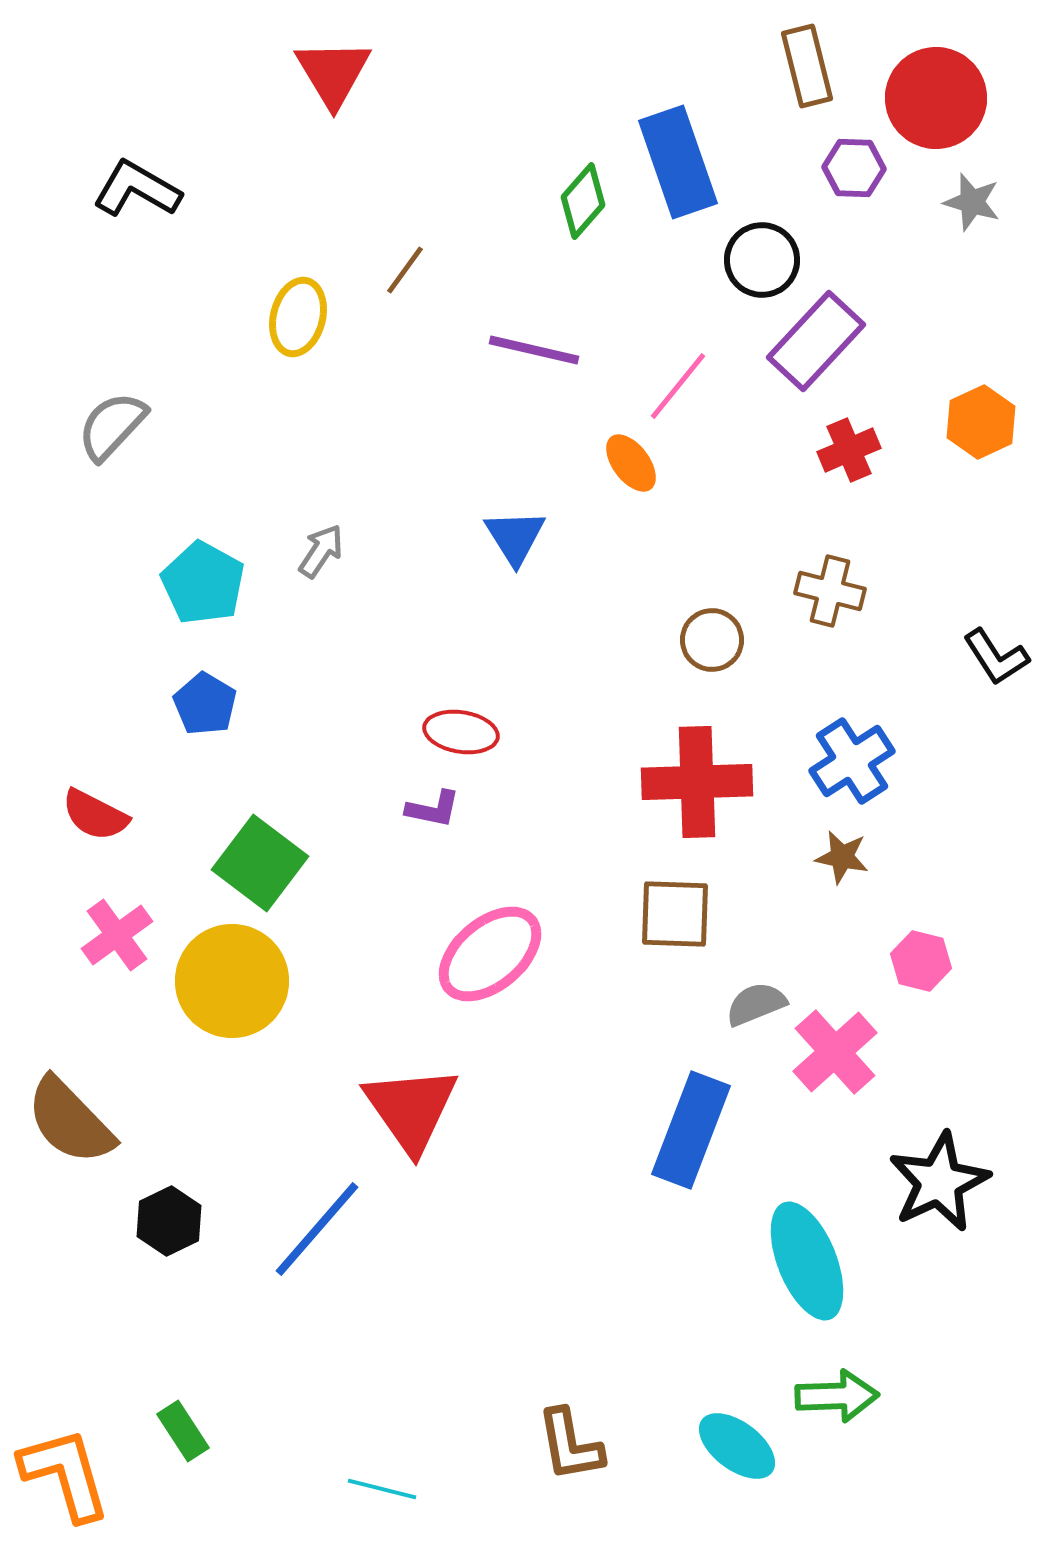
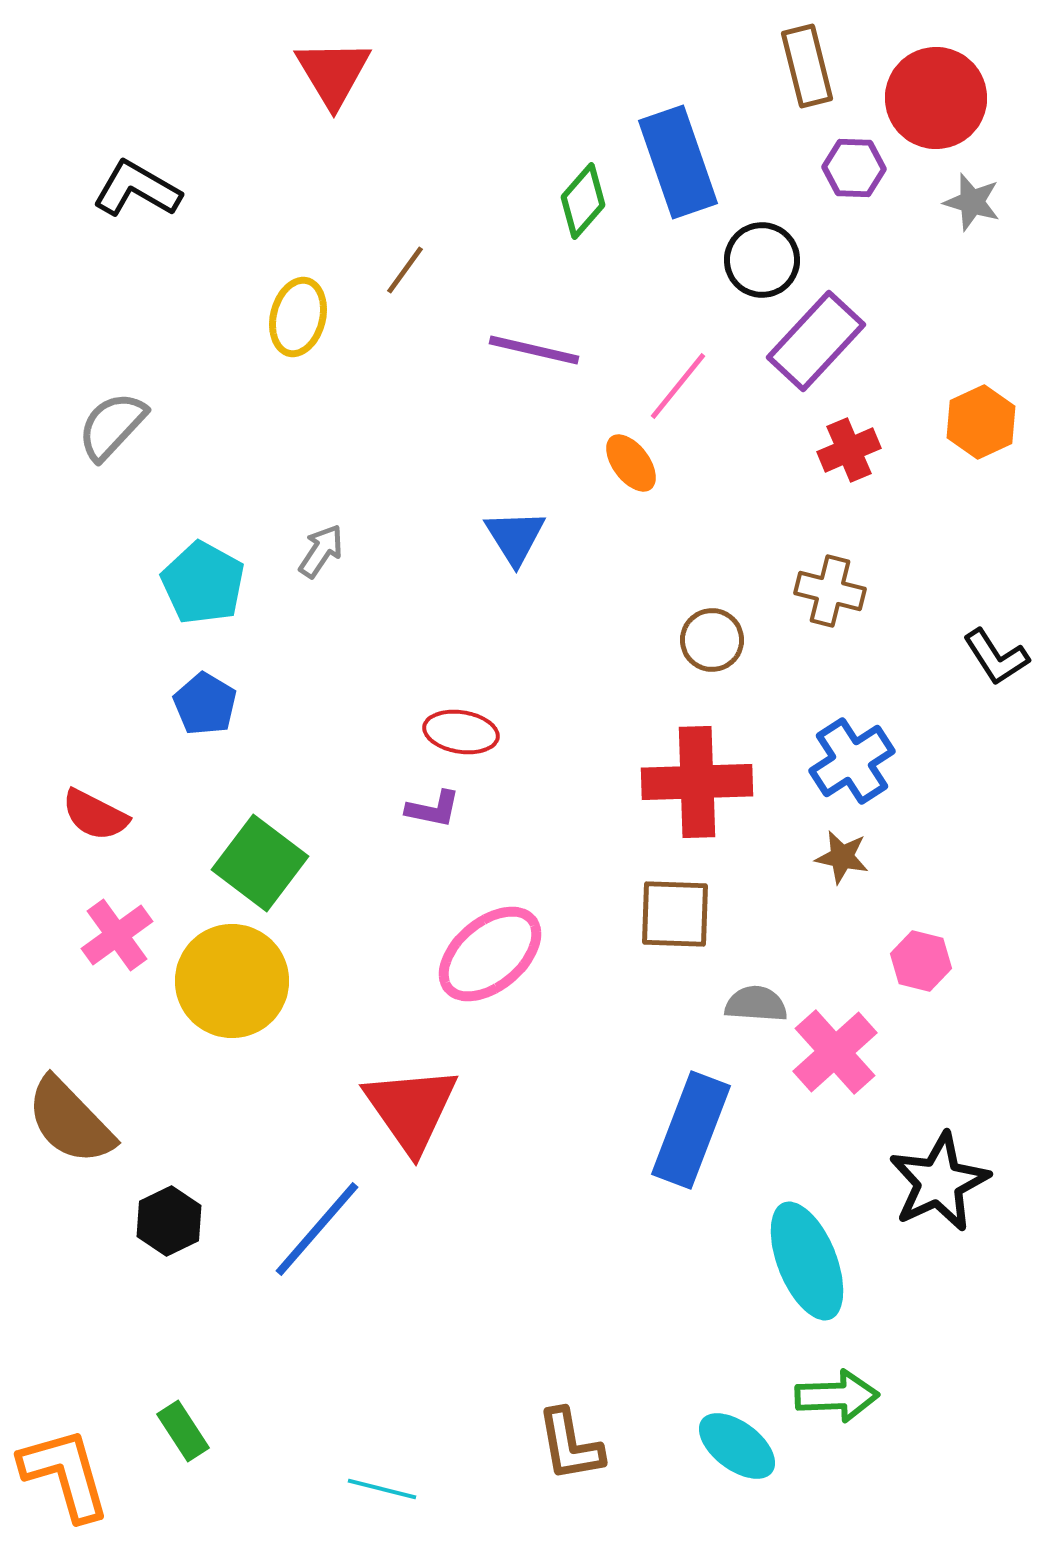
gray semicircle at (756, 1004): rotated 26 degrees clockwise
